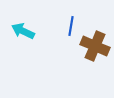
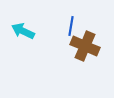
brown cross: moved 10 px left
